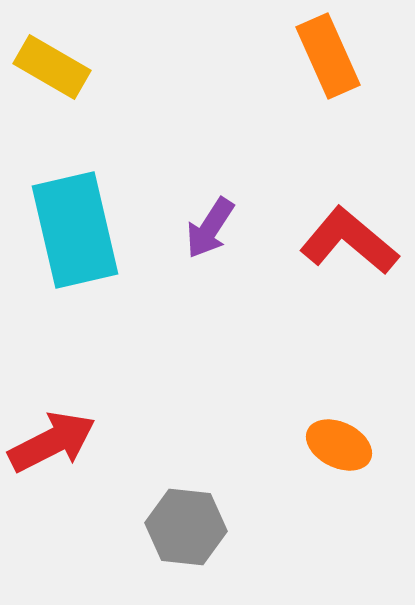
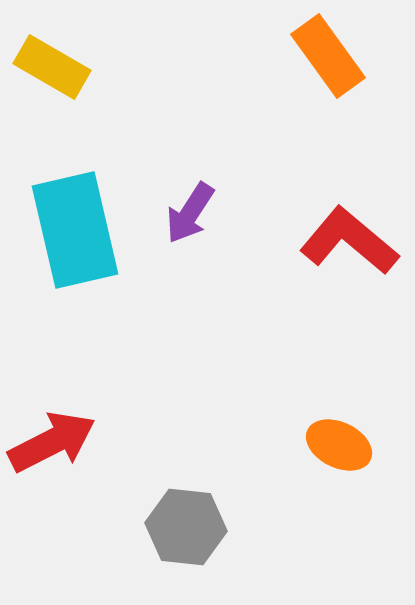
orange rectangle: rotated 12 degrees counterclockwise
purple arrow: moved 20 px left, 15 px up
